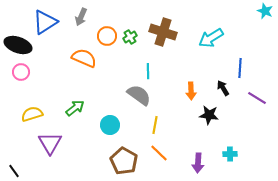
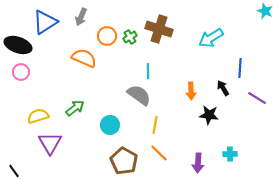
brown cross: moved 4 px left, 3 px up
yellow semicircle: moved 6 px right, 2 px down
